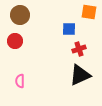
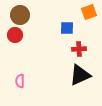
orange square: rotated 28 degrees counterclockwise
blue square: moved 2 px left, 1 px up
red circle: moved 6 px up
red cross: rotated 16 degrees clockwise
